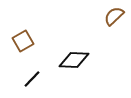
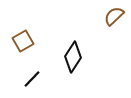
black diamond: moved 1 px left, 3 px up; rotated 60 degrees counterclockwise
